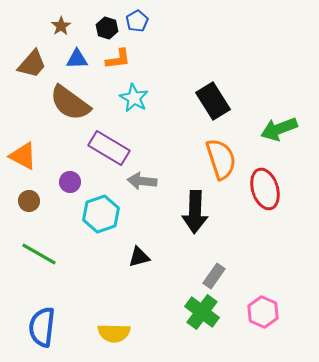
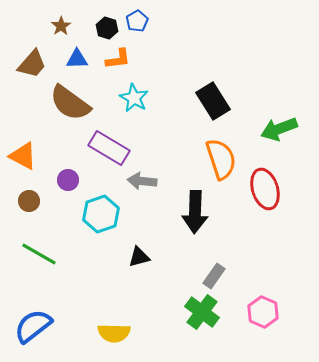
purple circle: moved 2 px left, 2 px up
blue semicircle: moved 9 px left, 1 px up; rotated 45 degrees clockwise
